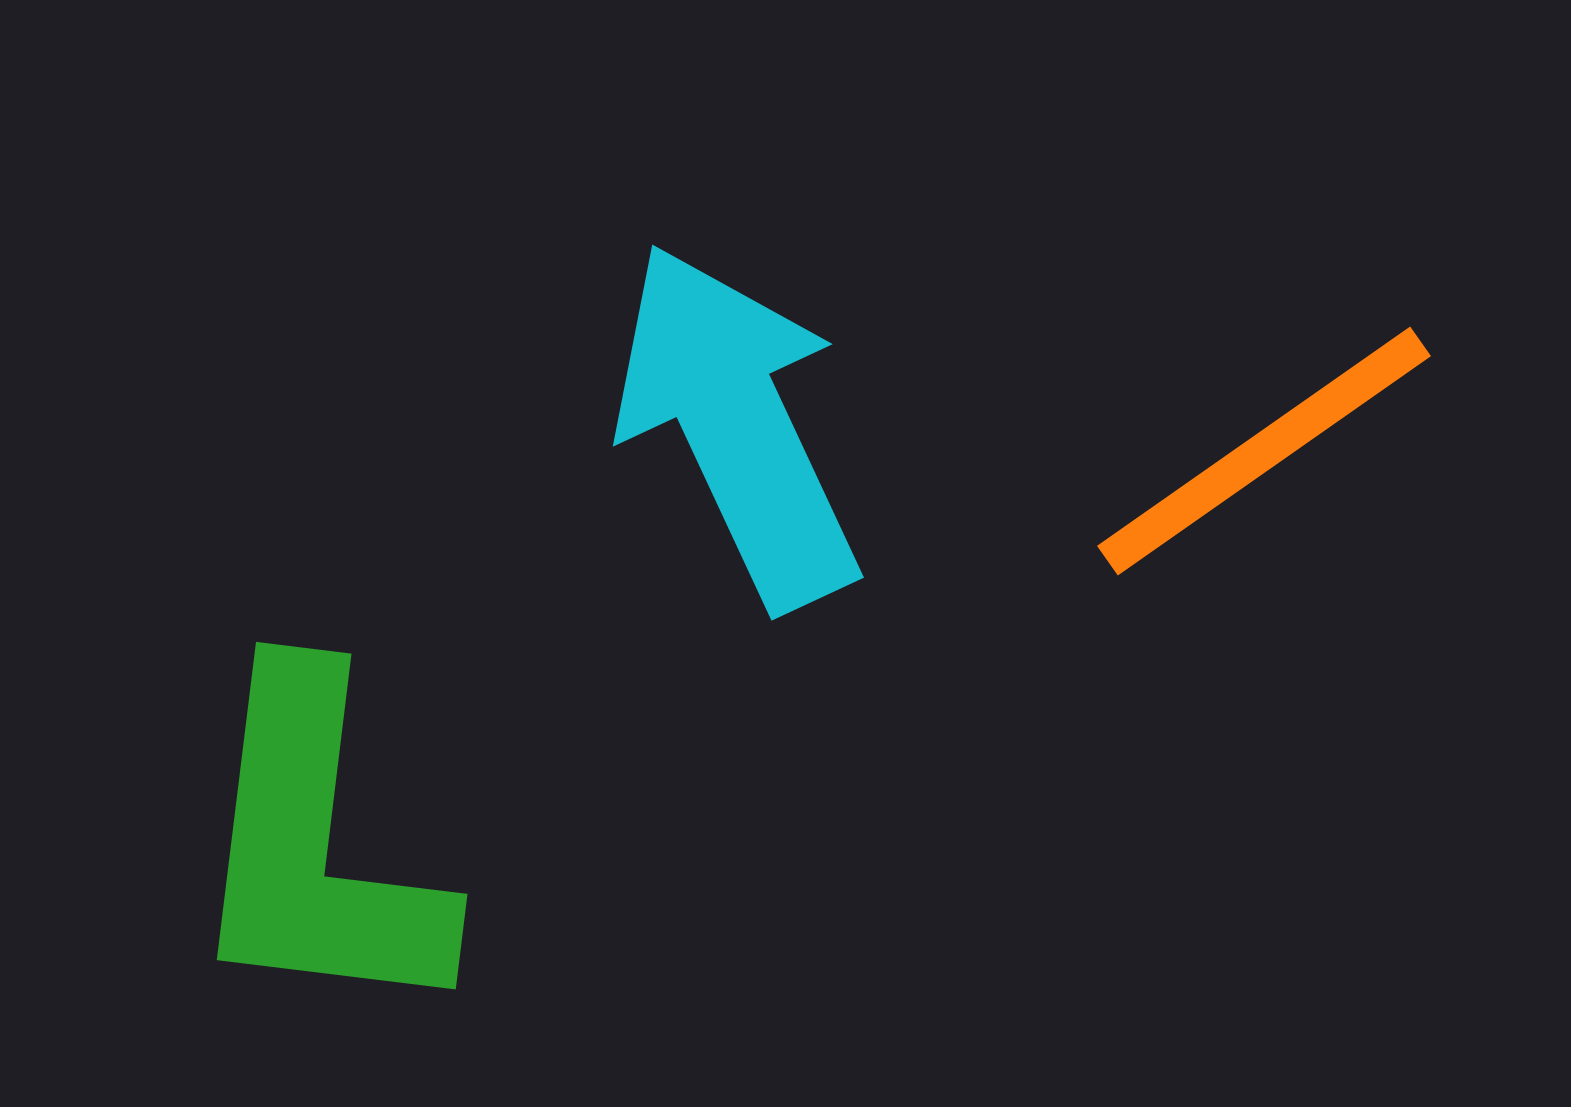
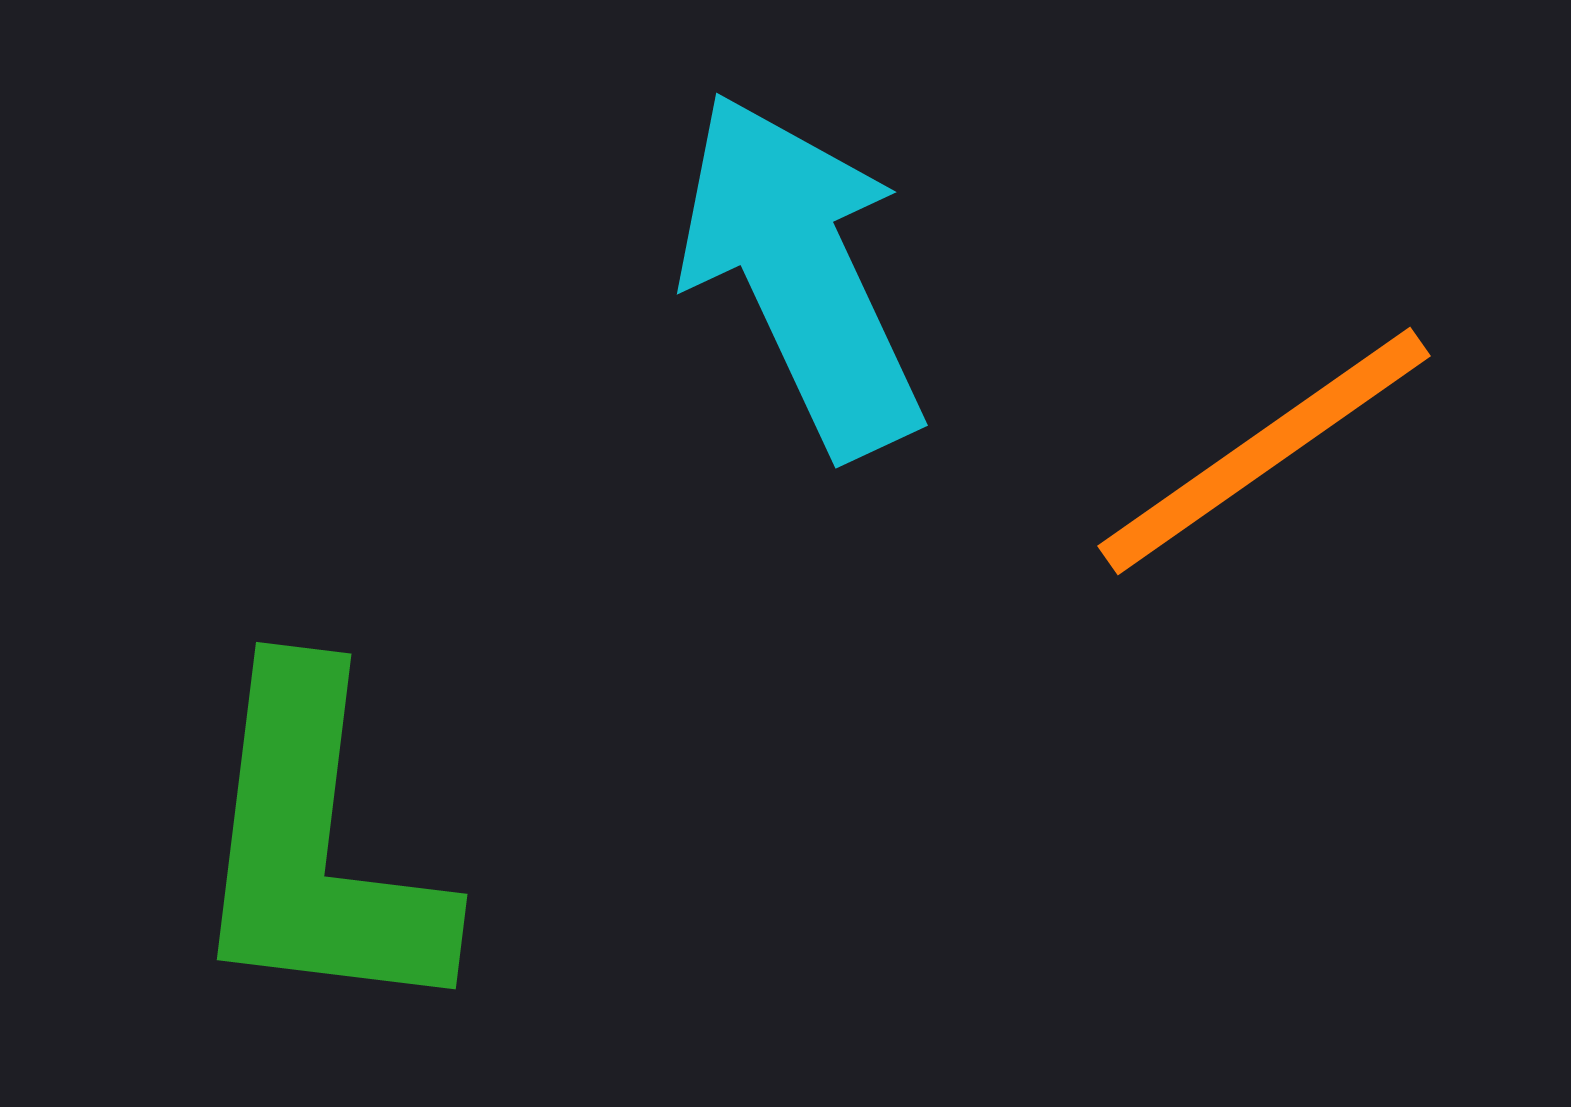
cyan arrow: moved 64 px right, 152 px up
